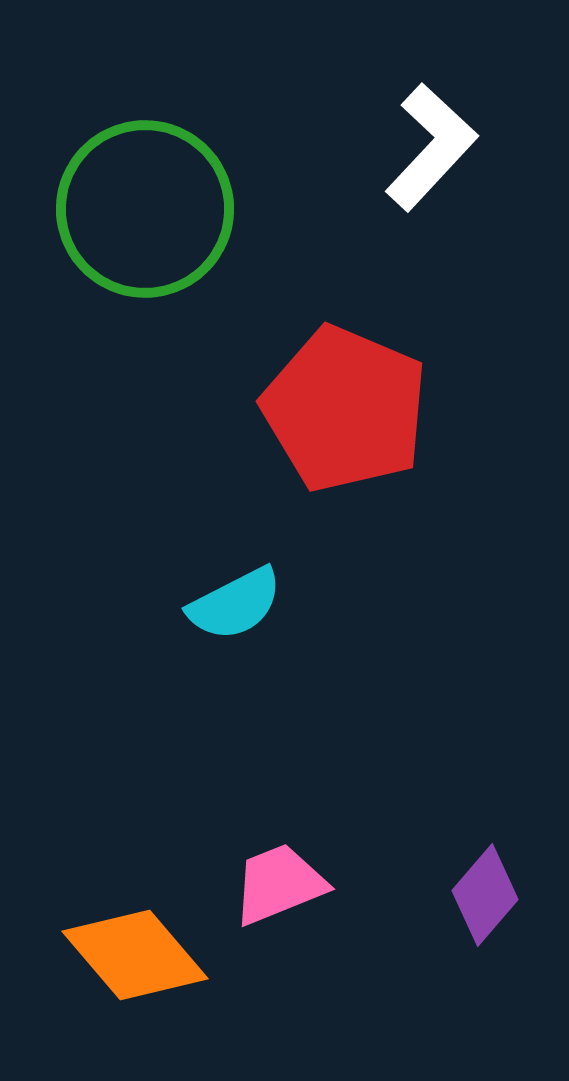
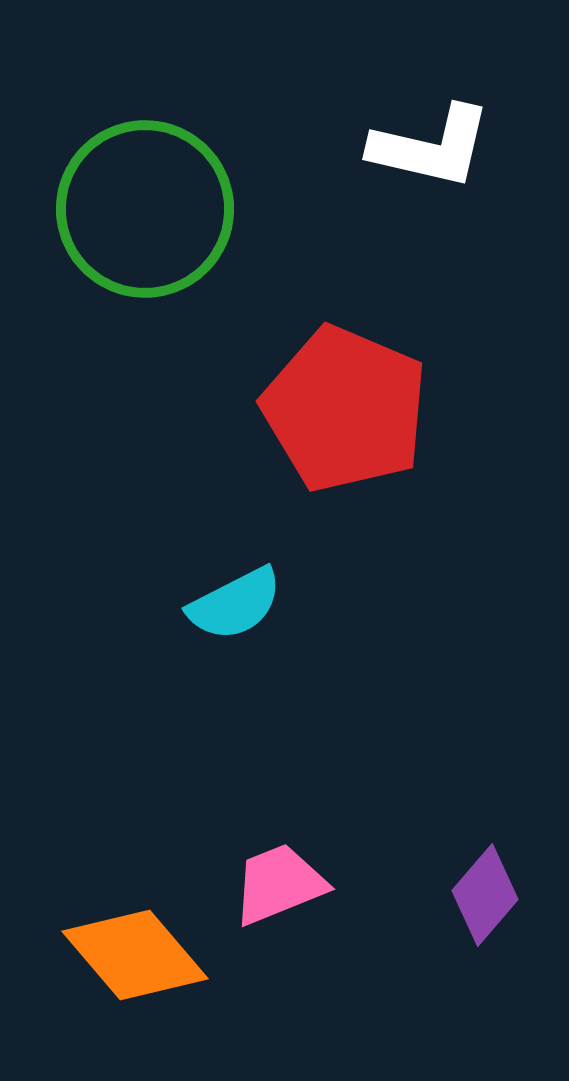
white L-shape: rotated 60 degrees clockwise
